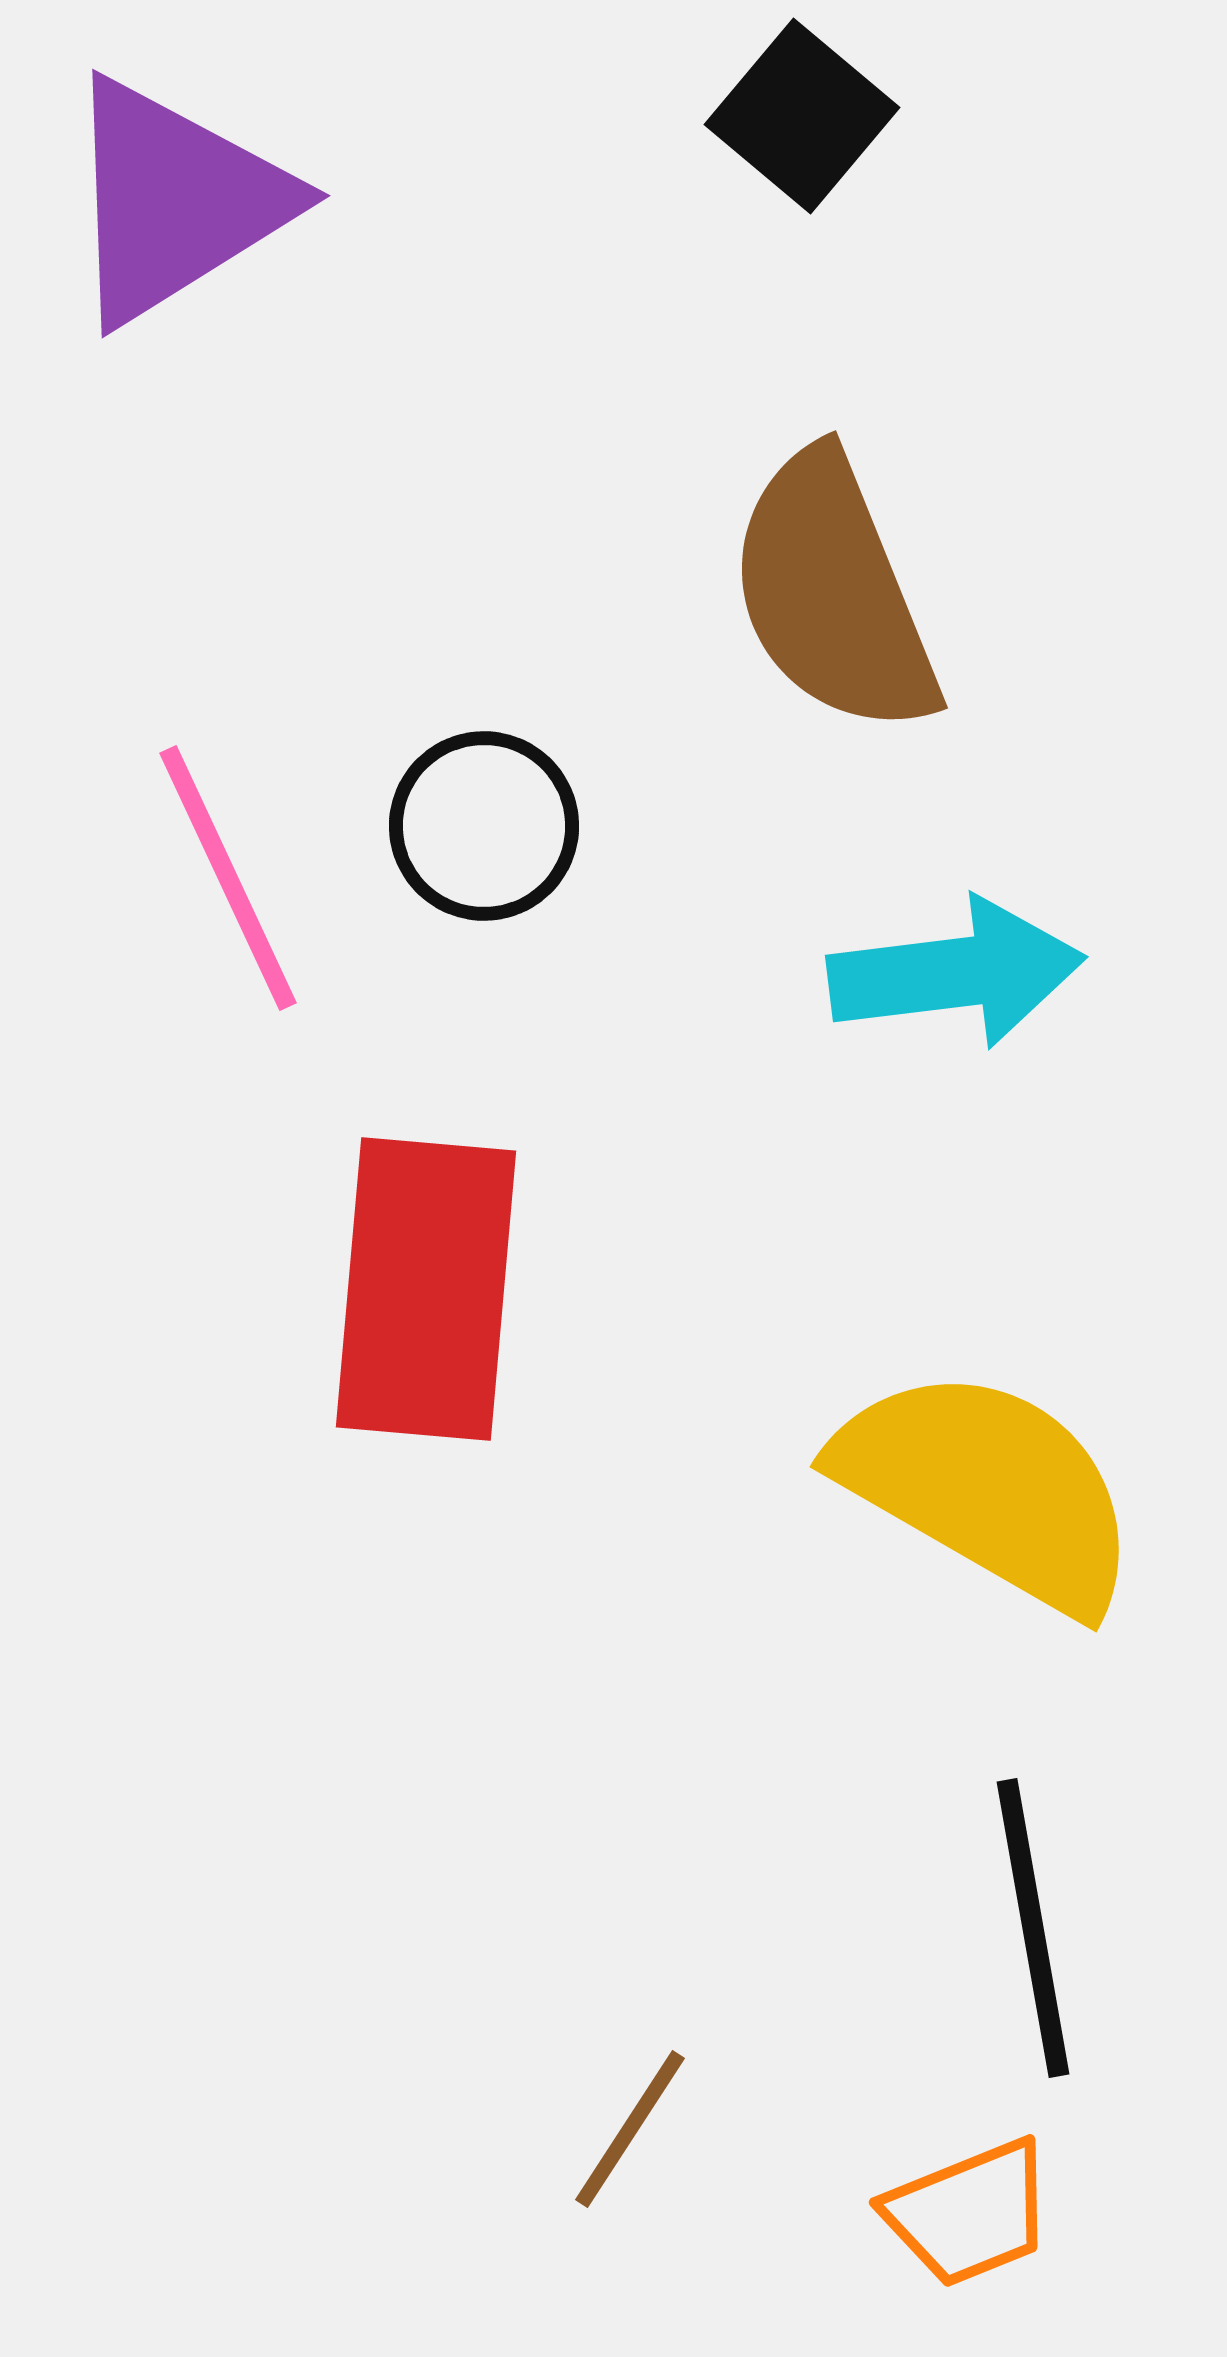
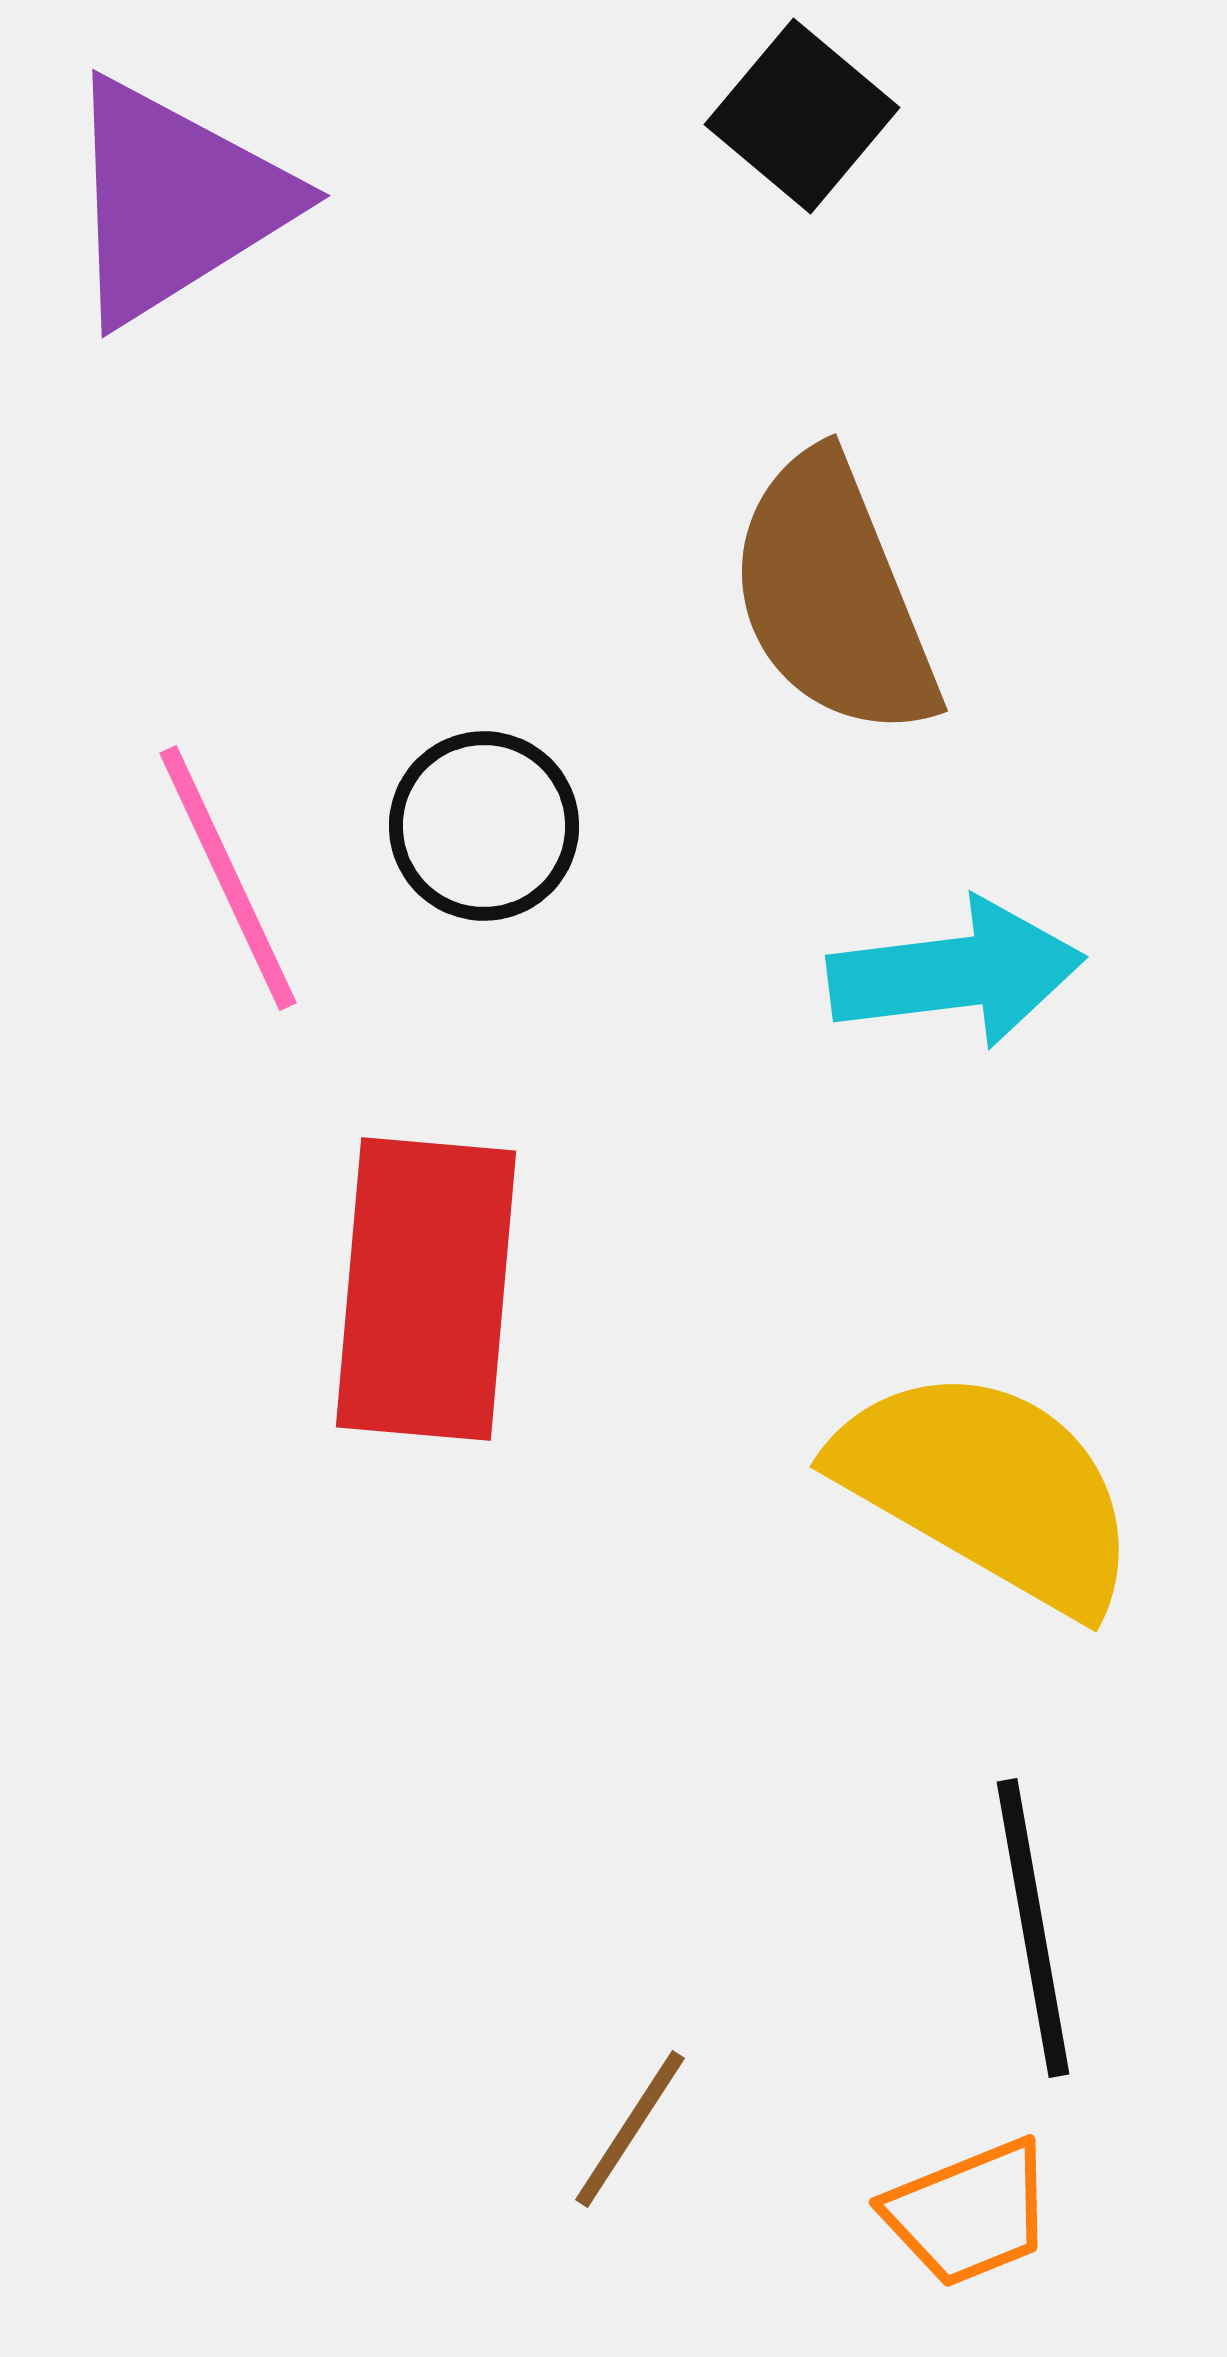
brown semicircle: moved 3 px down
